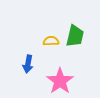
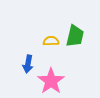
pink star: moved 9 px left
